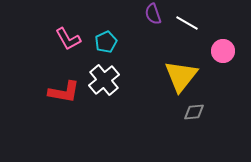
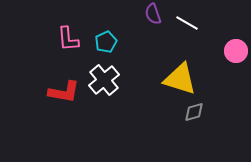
pink L-shape: rotated 24 degrees clockwise
pink circle: moved 13 px right
yellow triangle: moved 1 px left, 3 px down; rotated 51 degrees counterclockwise
gray diamond: rotated 10 degrees counterclockwise
